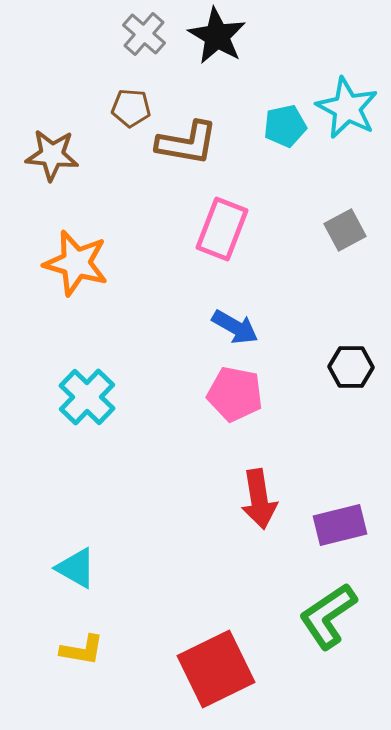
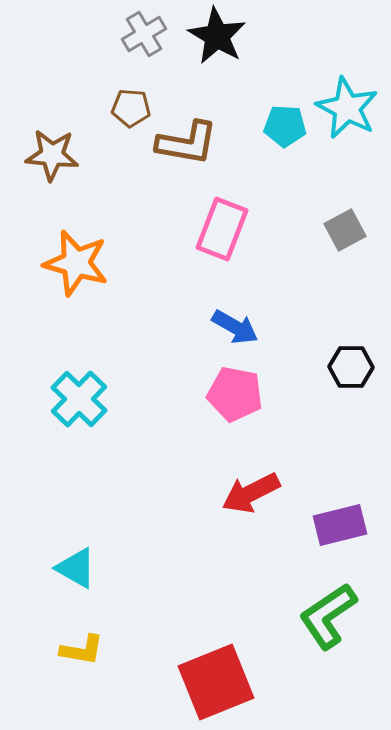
gray cross: rotated 18 degrees clockwise
cyan pentagon: rotated 15 degrees clockwise
cyan cross: moved 8 px left, 2 px down
red arrow: moved 8 px left, 6 px up; rotated 72 degrees clockwise
red square: moved 13 px down; rotated 4 degrees clockwise
